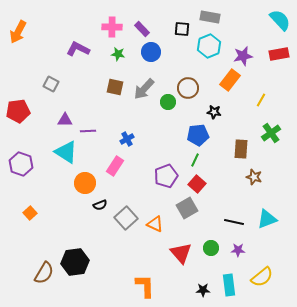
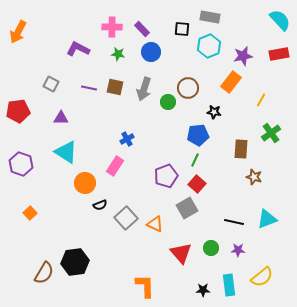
orange rectangle at (230, 80): moved 1 px right, 2 px down
gray arrow at (144, 89): rotated 25 degrees counterclockwise
purple triangle at (65, 120): moved 4 px left, 2 px up
purple line at (88, 131): moved 1 px right, 43 px up; rotated 14 degrees clockwise
